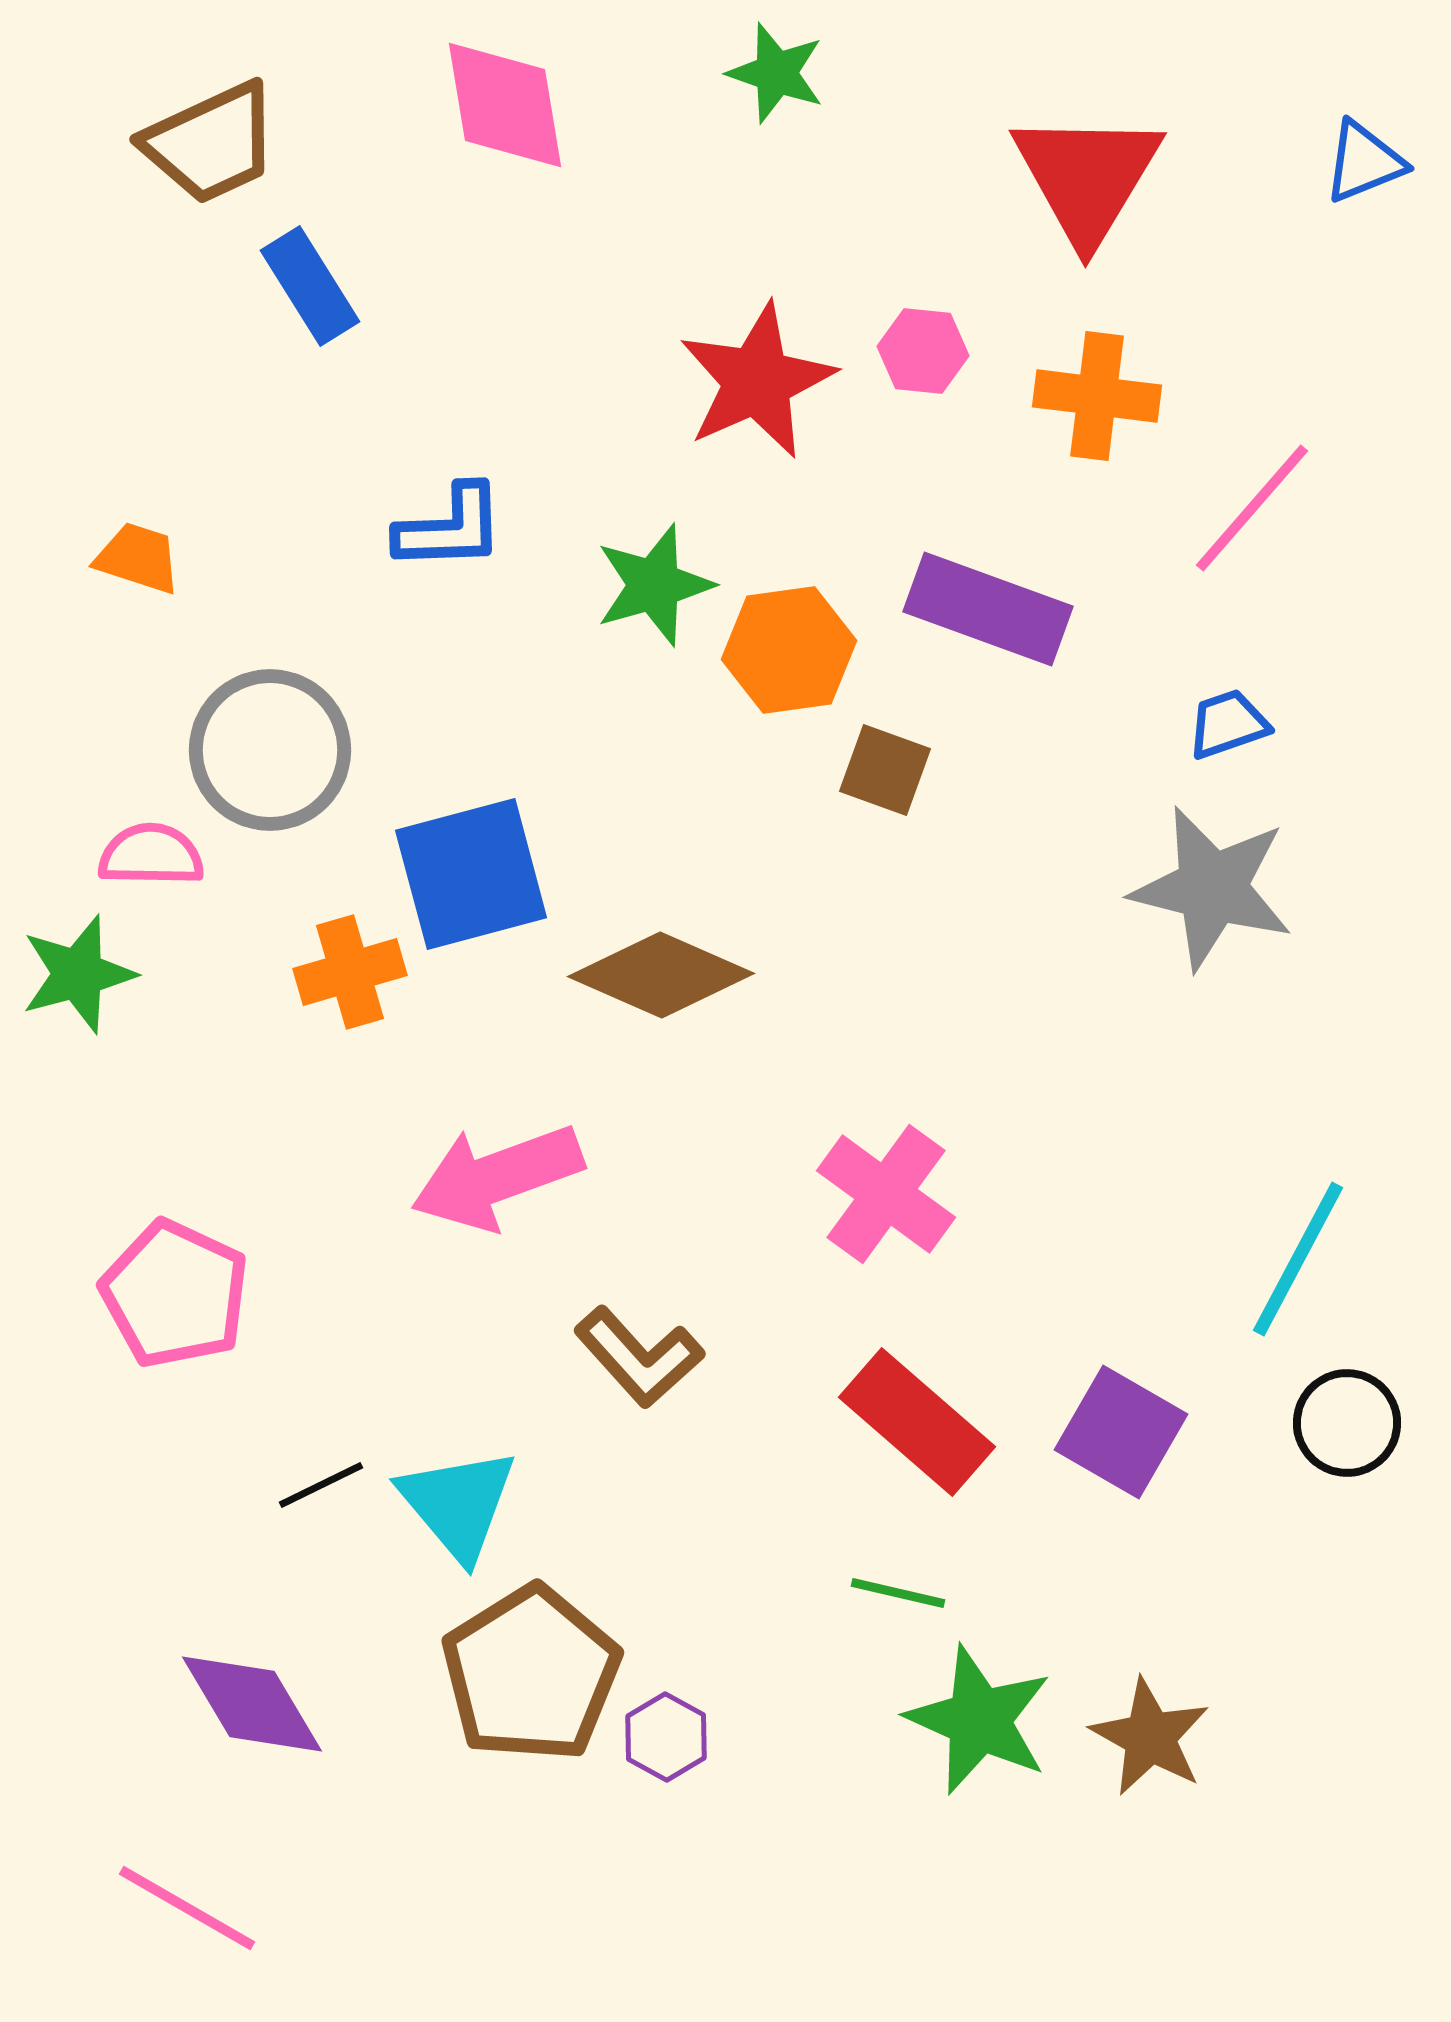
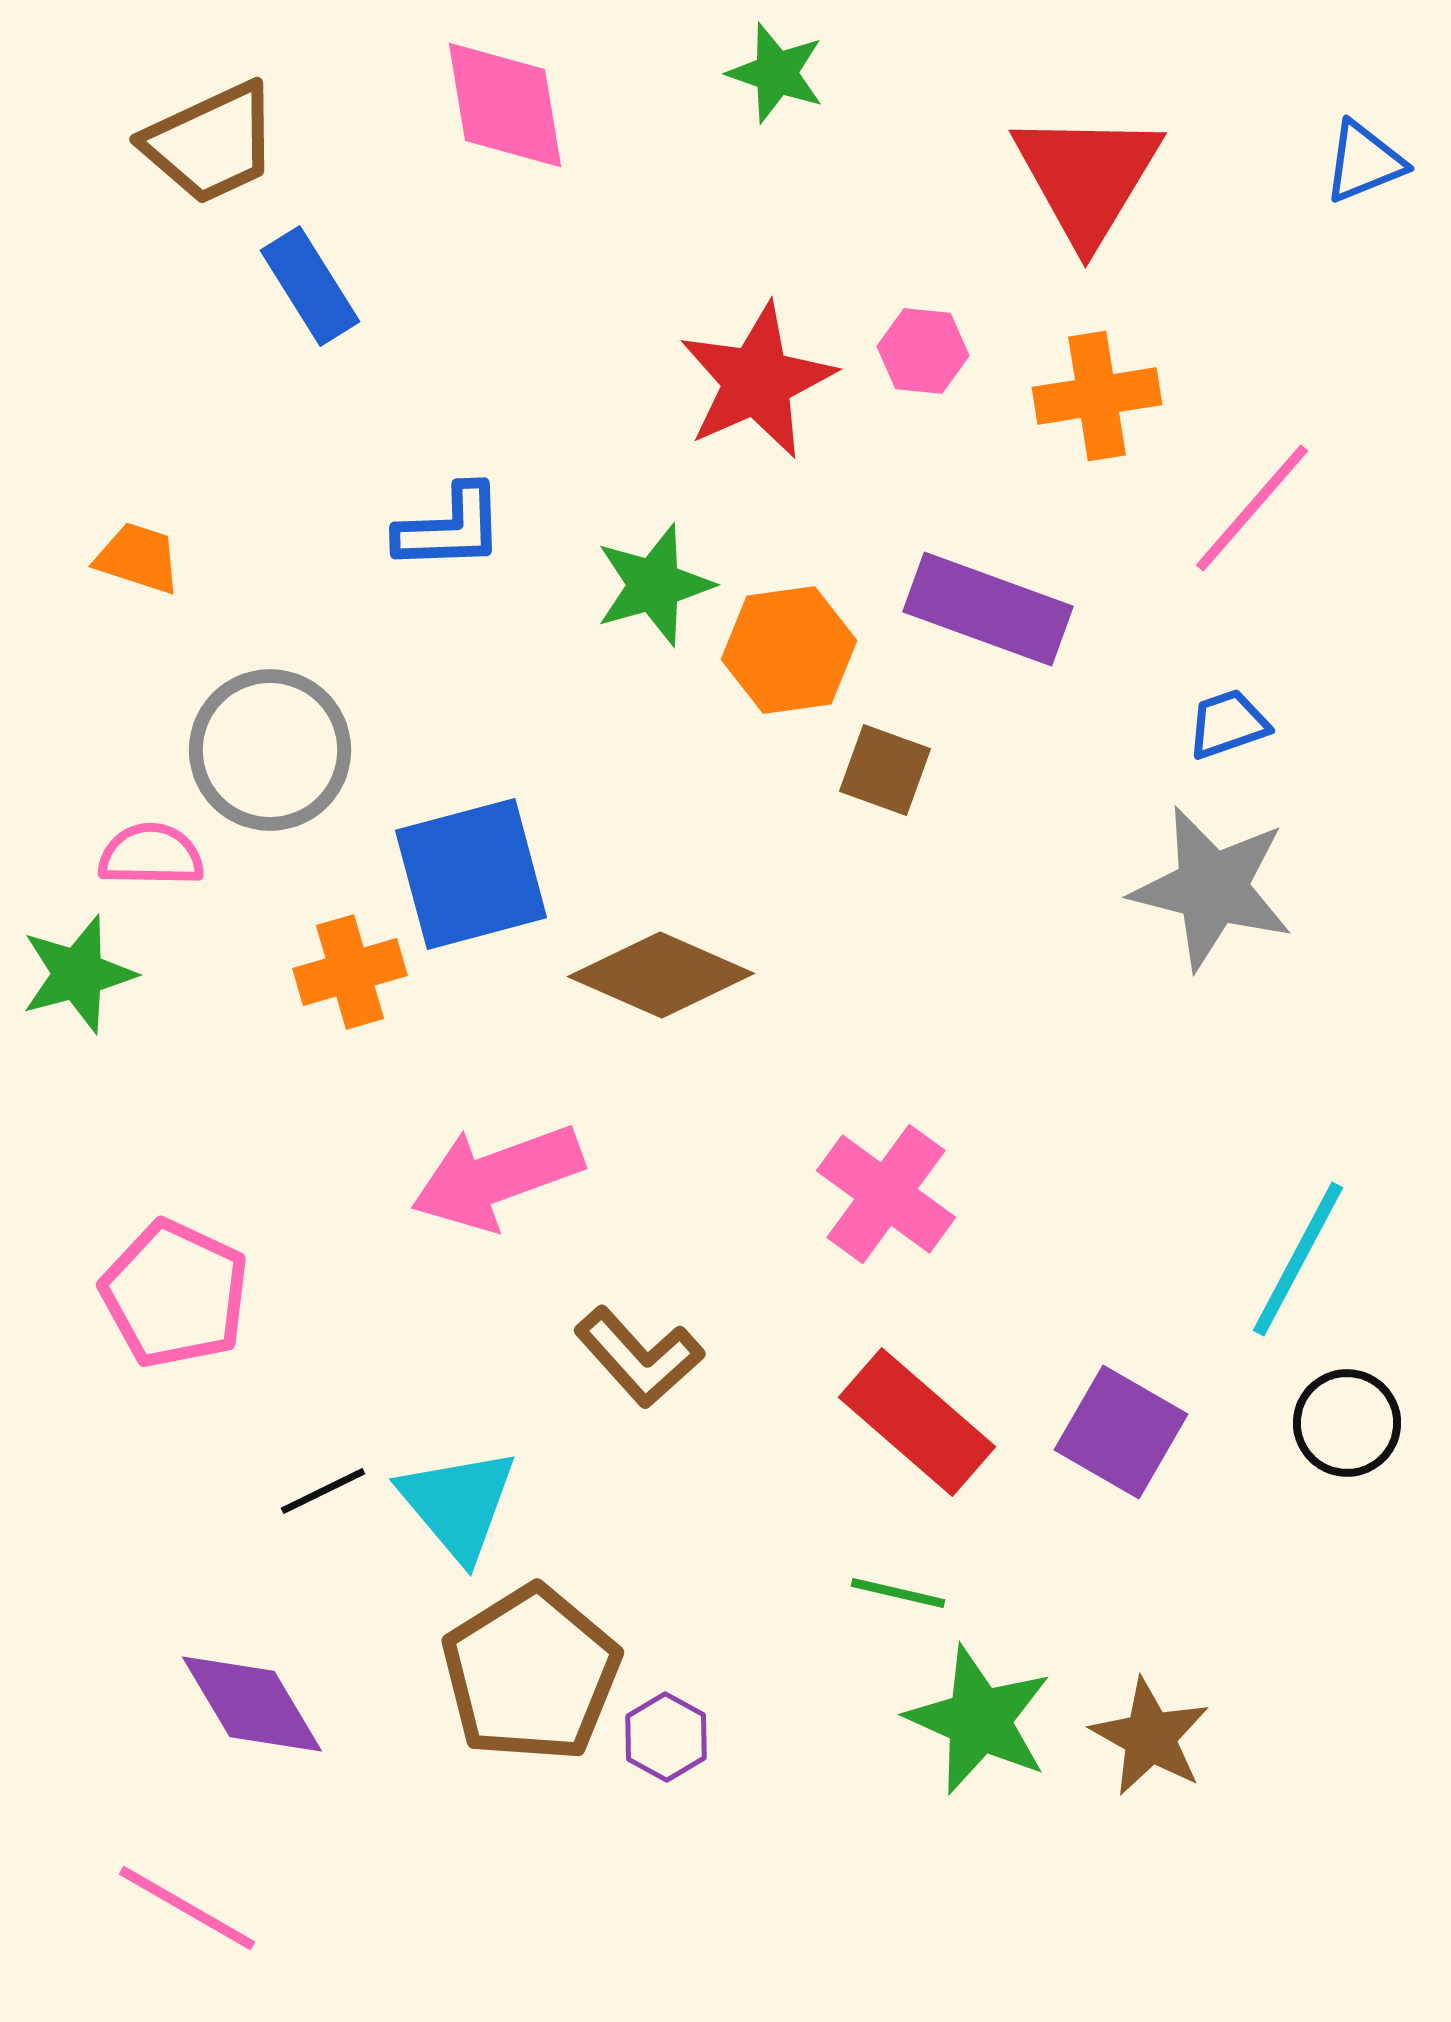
orange cross at (1097, 396): rotated 16 degrees counterclockwise
black line at (321, 1485): moved 2 px right, 6 px down
